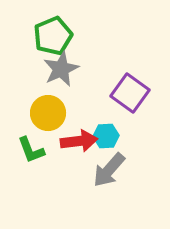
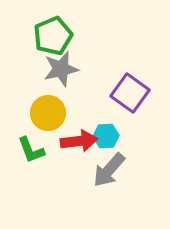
gray star: rotated 12 degrees clockwise
